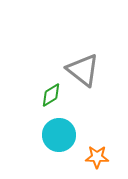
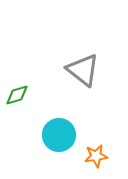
green diamond: moved 34 px left; rotated 15 degrees clockwise
orange star: moved 1 px left, 1 px up; rotated 10 degrees counterclockwise
